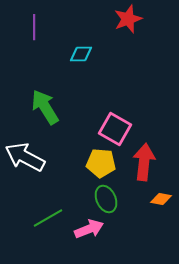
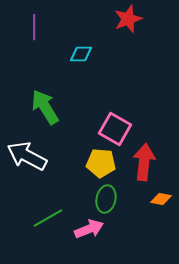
white arrow: moved 2 px right, 1 px up
green ellipse: rotated 36 degrees clockwise
